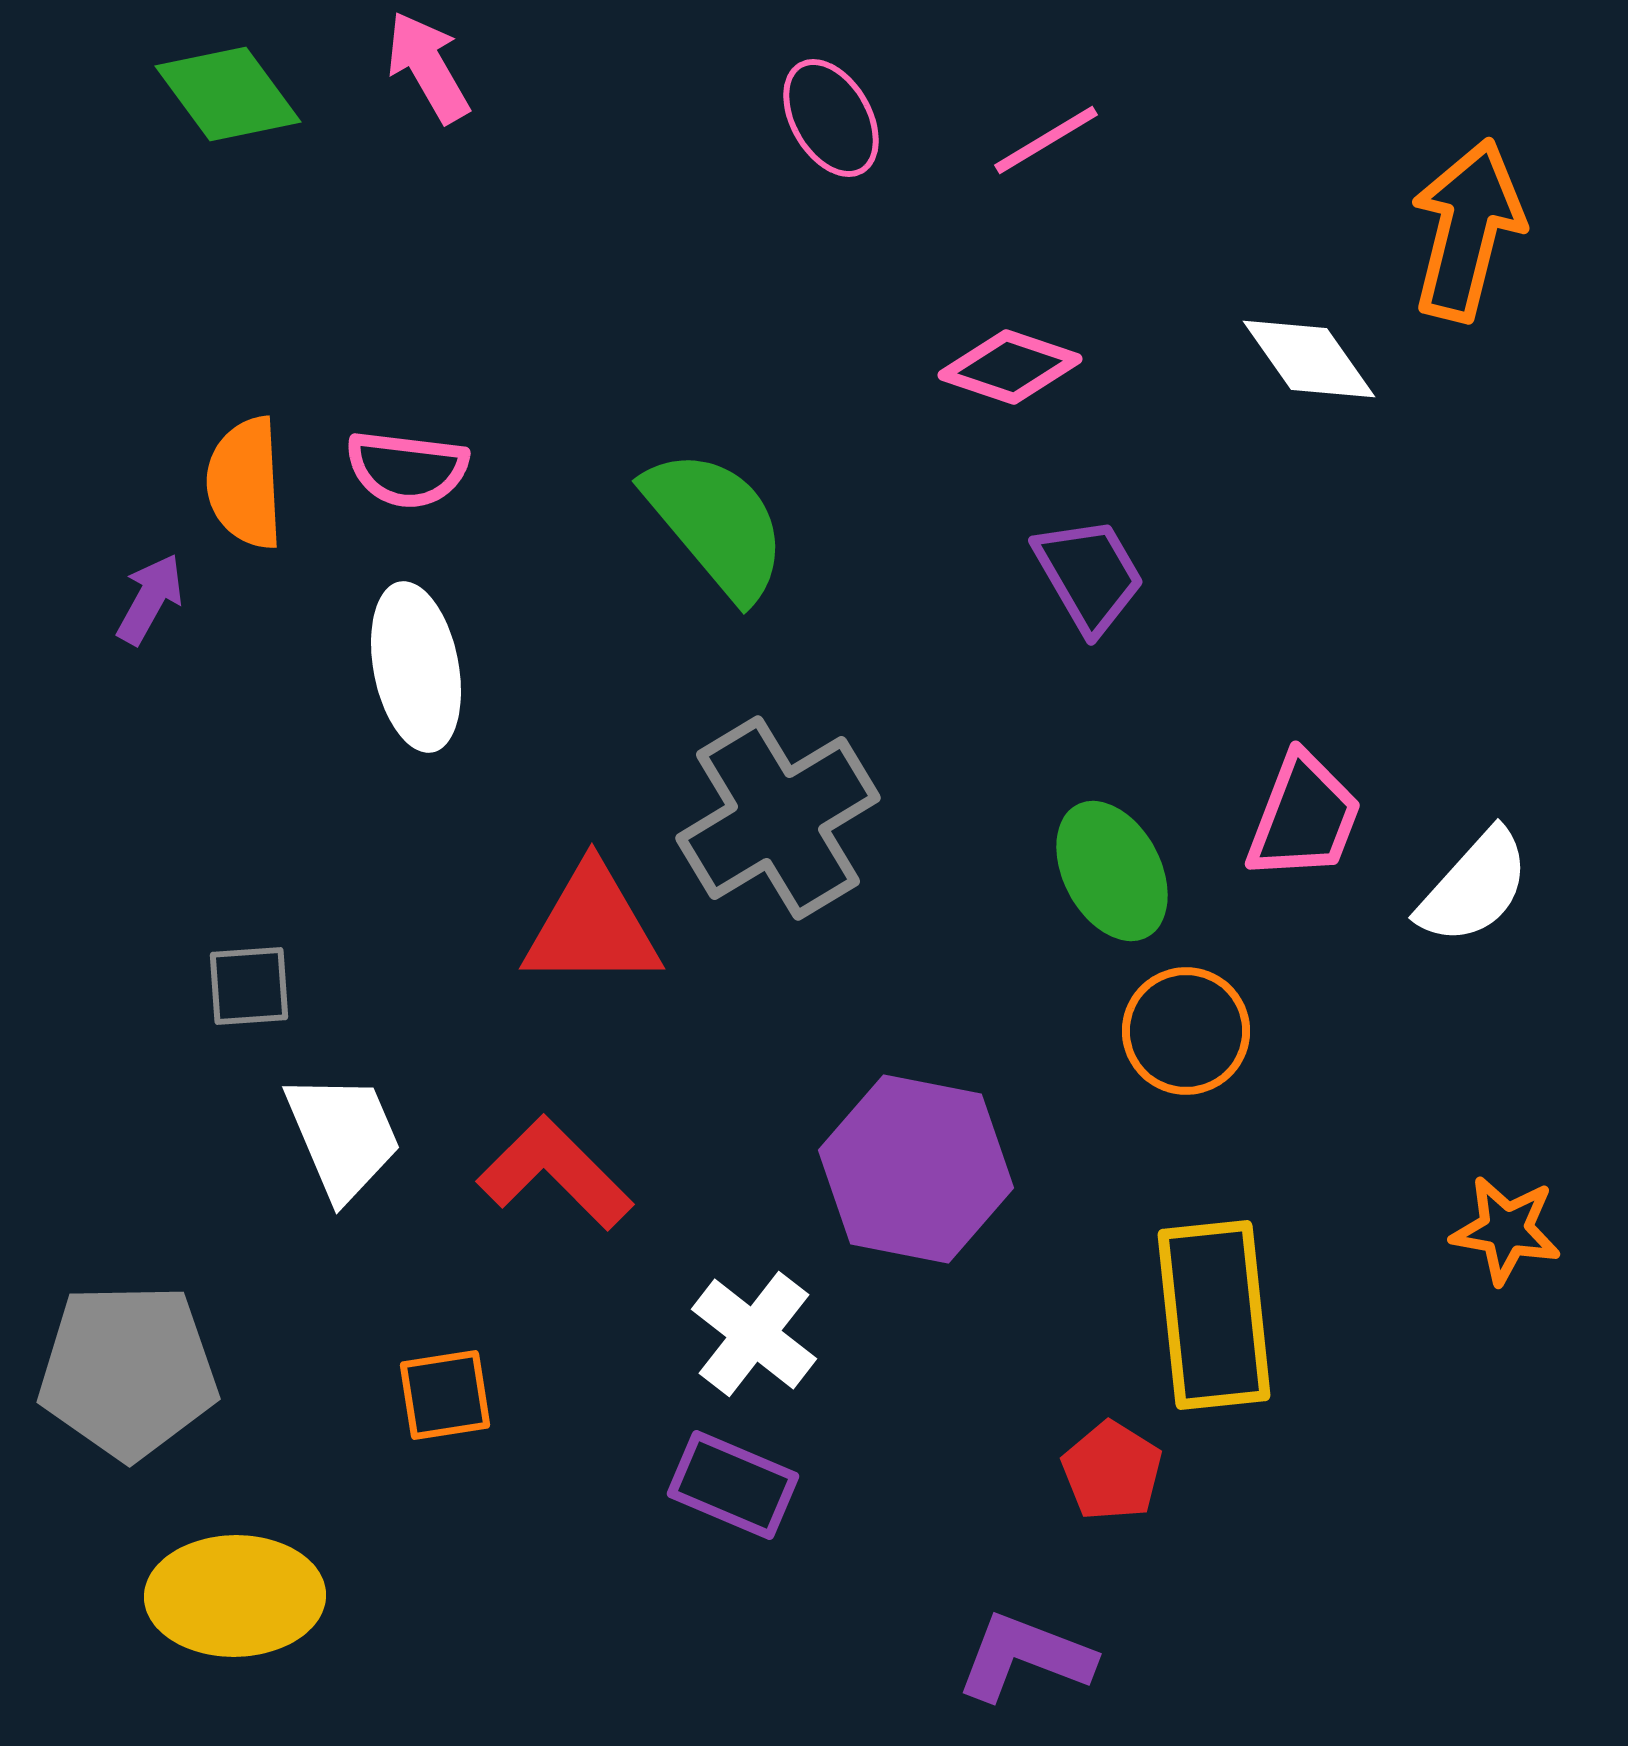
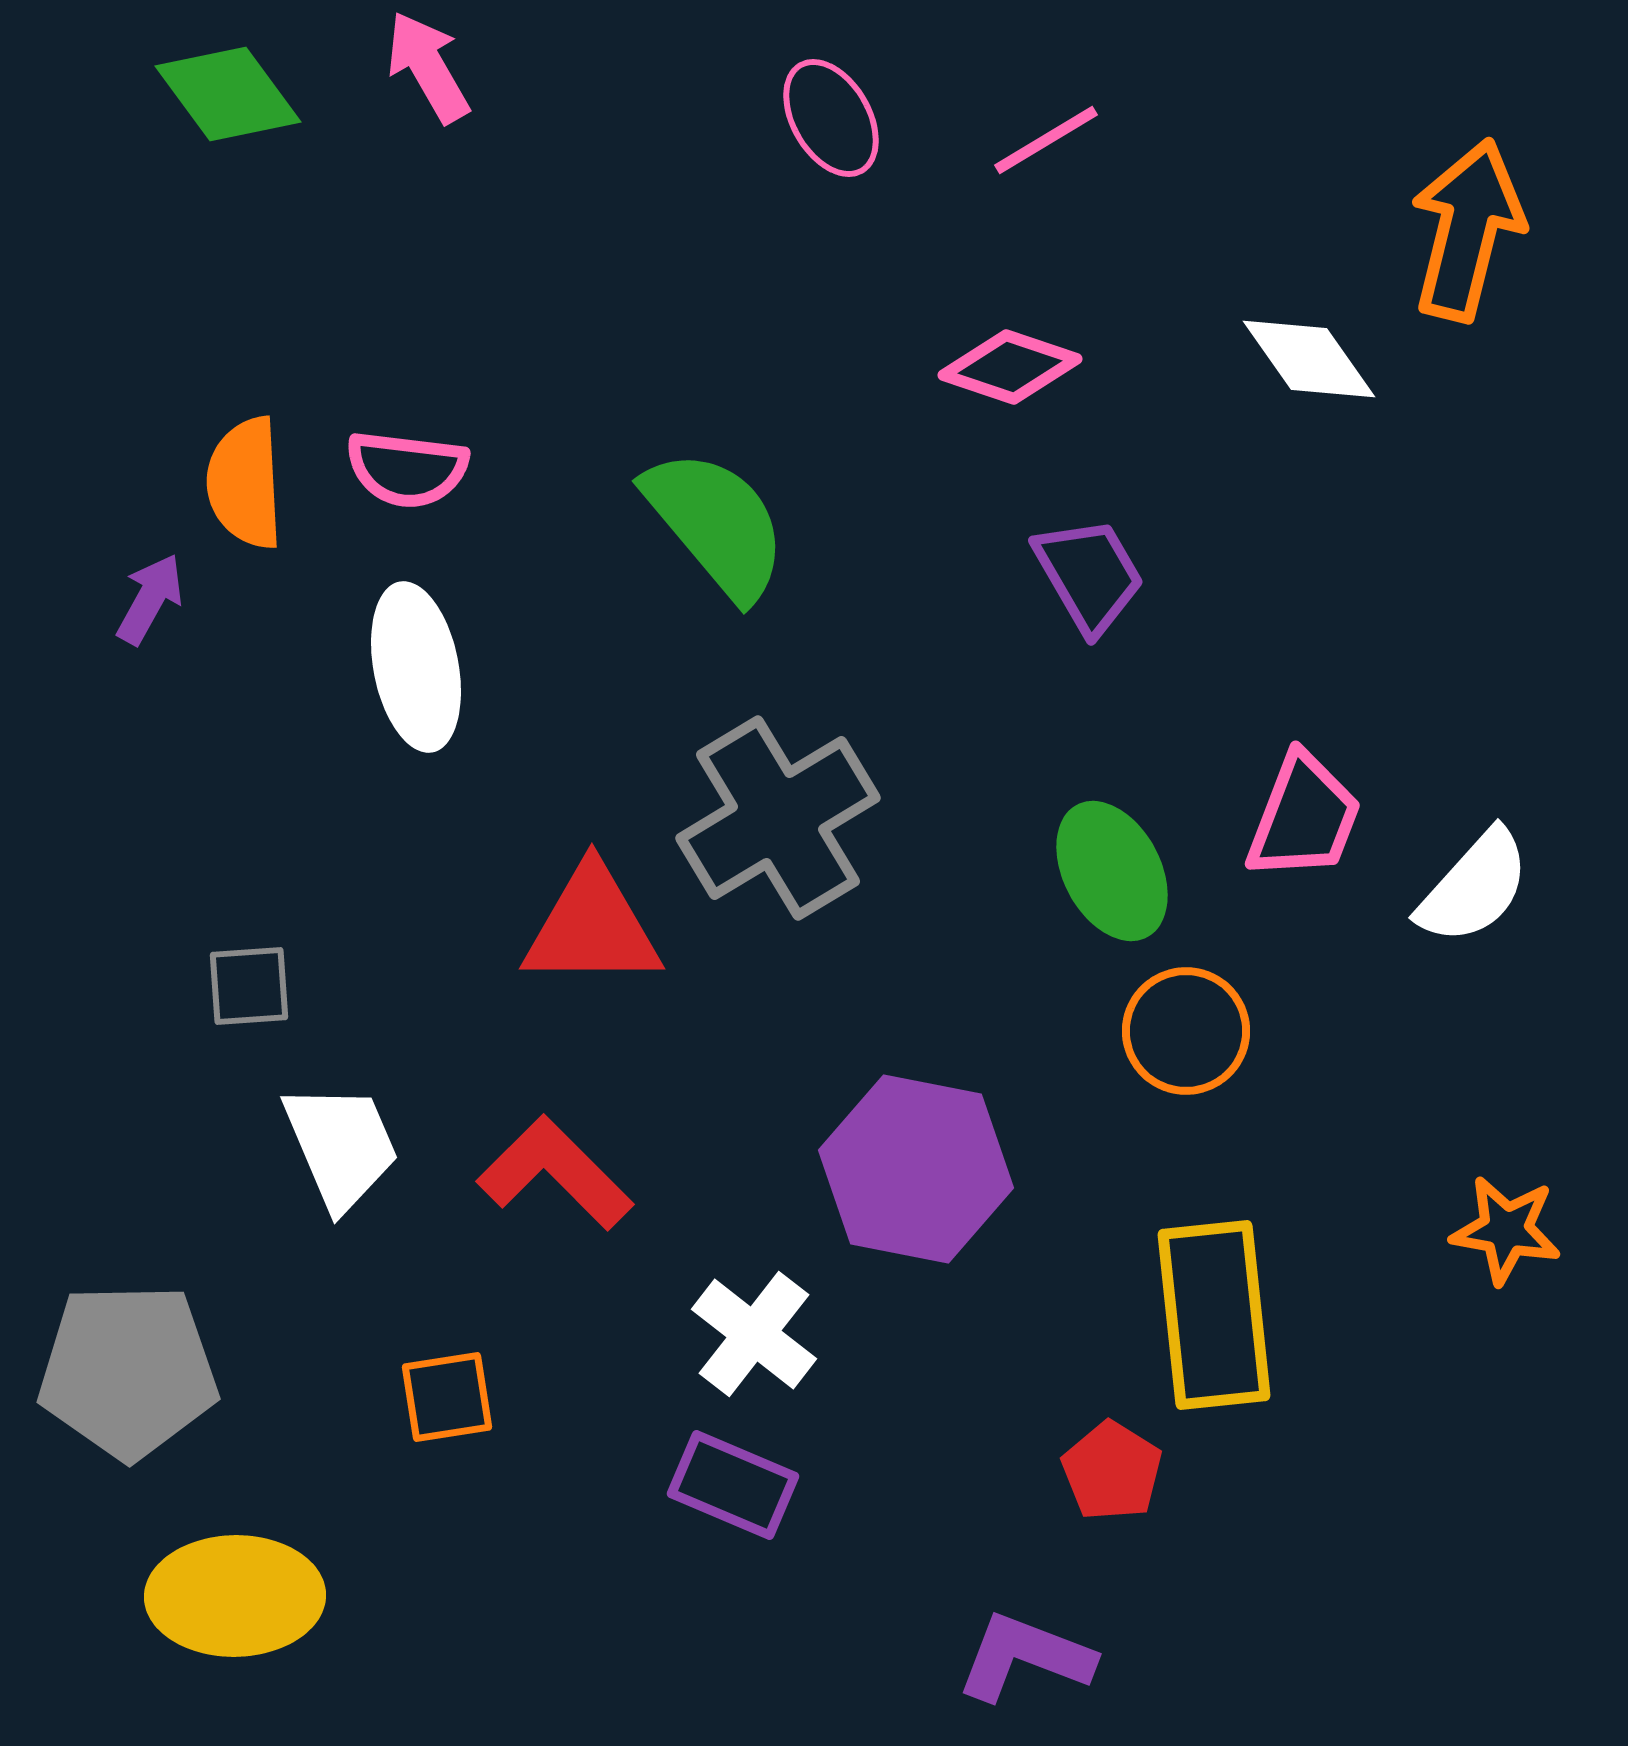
white trapezoid: moved 2 px left, 10 px down
orange square: moved 2 px right, 2 px down
